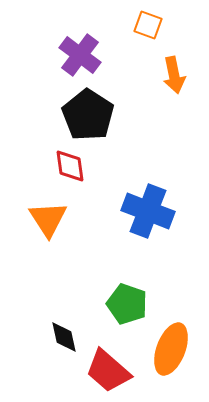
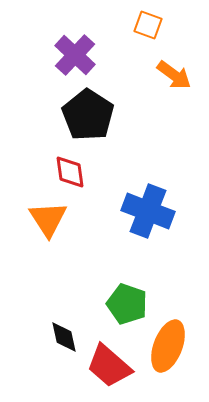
purple cross: moved 5 px left; rotated 6 degrees clockwise
orange arrow: rotated 42 degrees counterclockwise
red diamond: moved 6 px down
orange ellipse: moved 3 px left, 3 px up
red trapezoid: moved 1 px right, 5 px up
